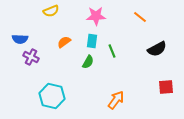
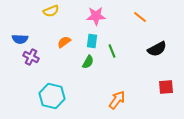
orange arrow: moved 1 px right
